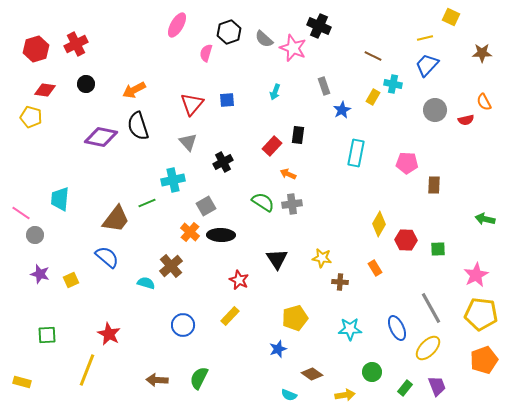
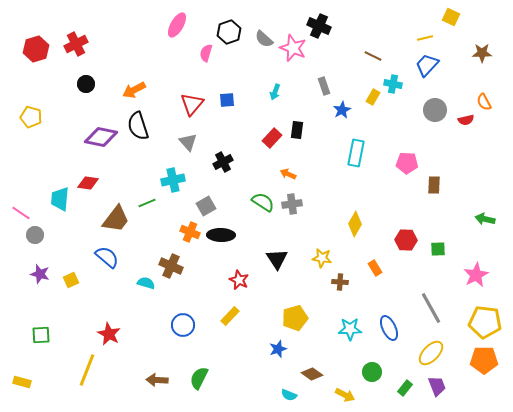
red diamond at (45, 90): moved 43 px right, 93 px down
black rectangle at (298, 135): moved 1 px left, 5 px up
red rectangle at (272, 146): moved 8 px up
yellow diamond at (379, 224): moved 24 px left
orange cross at (190, 232): rotated 18 degrees counterclockwise
brown cross at (171, 266): rotated 25 degrees counterclockwise
yellow pentagon at (481, 314): moved 4 px right, 8 px down
blue ellipse at (397, 328): moved 8 px left
green square at (47, 335): moved 6 px left
yellow ellipse at (428, 348): moved 3 px right, 5 px down
orange pentagon at (484, 360): rotated 20 degrees clockwise
yellow arrow at (345, 395): rotated 36 degrees clockwise
